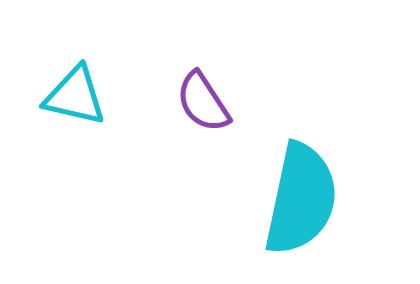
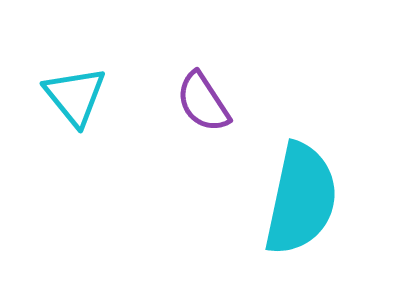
cyan triangle: rotated 38 degrees clockwise
